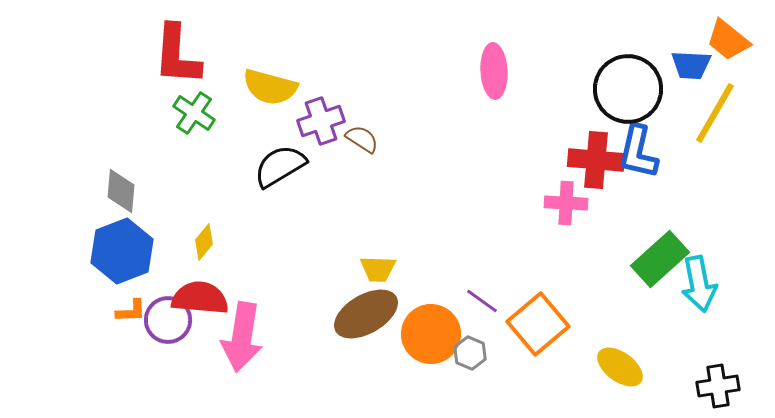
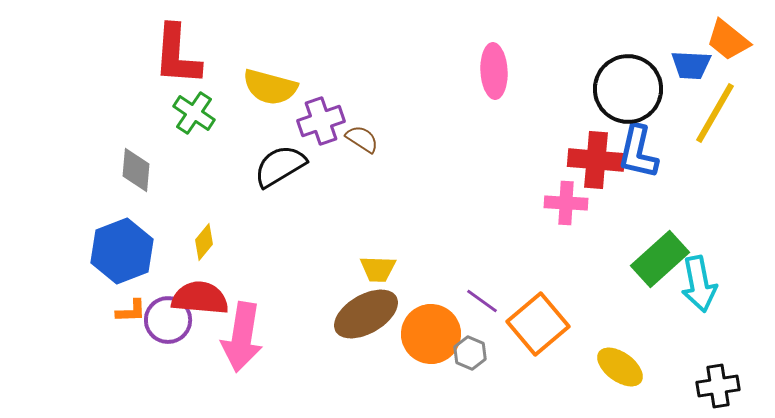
gray diamond: moved 15 px right, 21 px up
